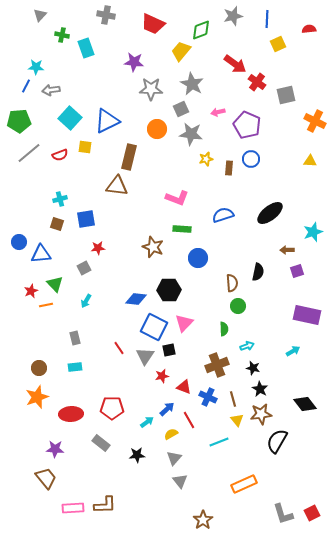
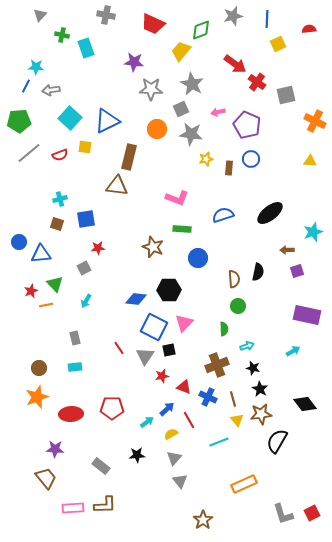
brown semicircle at (232, 283): moved 2 px right, 4 px up
gray rectangle at (101, 443): moved 23 px down
